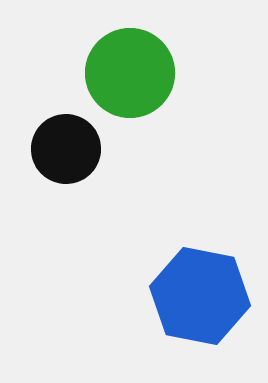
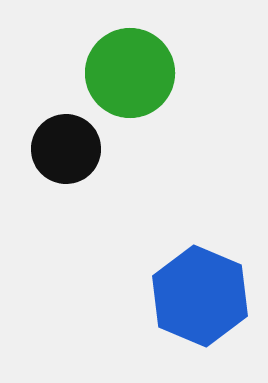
blue hexagon: rotated 12 degrees clockwise
